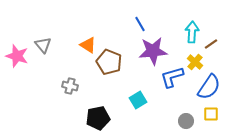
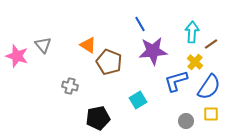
blue L-shape: moved 4 px right, 4 px down
